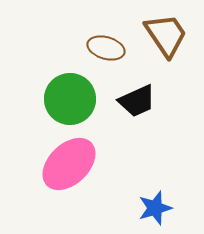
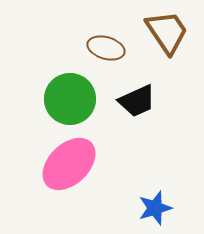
brown trapezoid: moved 1 px right, 3 px up
